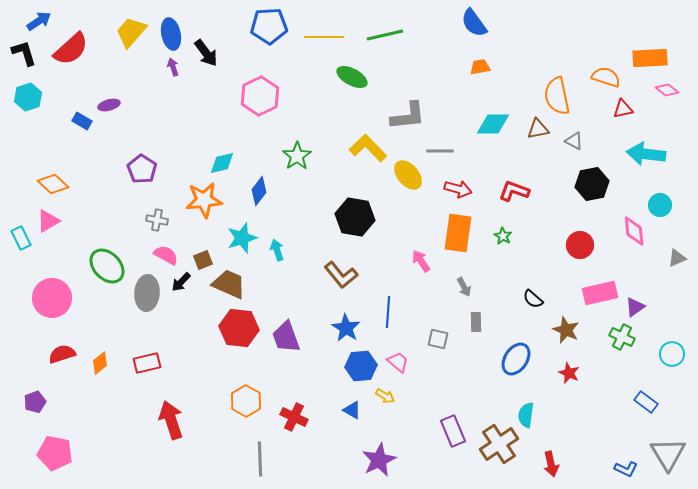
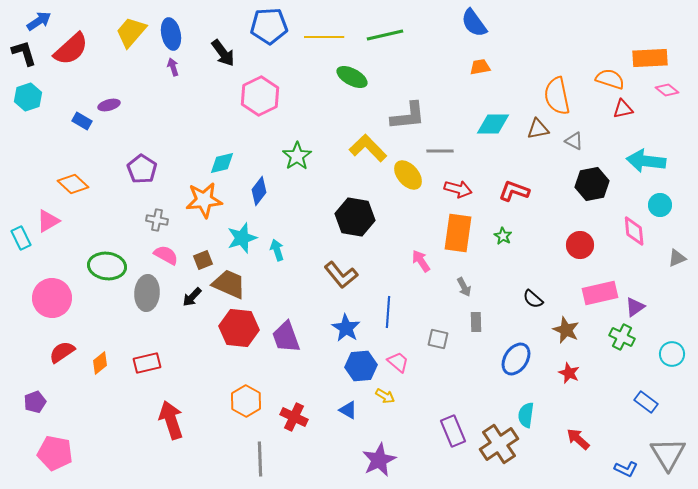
black arrow at (206, 53): moved 17 px right
orange semicircle at (606, 77): moved 4 px right, 2 px down
cyan arrow at (646, 154): moved 7 px down
orange diamond at (53, 184): moved 20 px right
green ellipse at (107, 266): rotated 39 degrees counterclockwise
black arrow at (181, 282): moved 11 px right, 15 px down
red semicircle at (62, 354): moved 2 px up; rotated 16 degrees counterclockwise
blue triangle at (352, 410): moved 4 px left
red arrow at (551, 464): moved 27 px right, 25 px up; rotated 145 degrees clockwise
